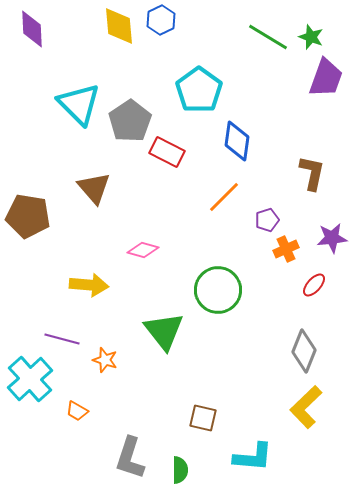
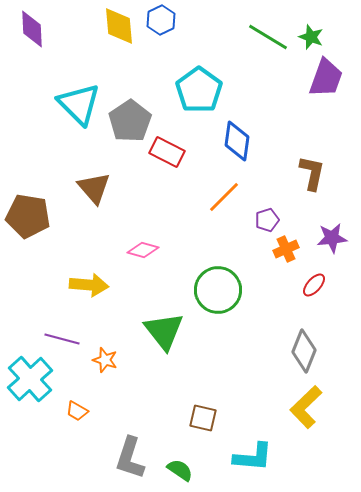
green semicircle: rotated 56 degrees counterclockwise
